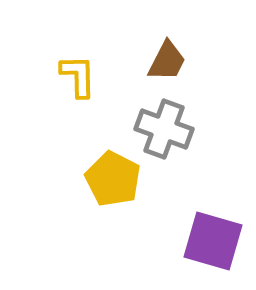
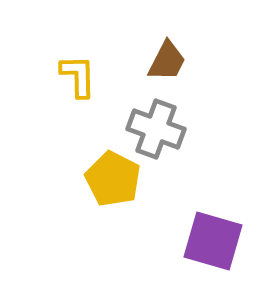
gray cross: moved 8 px left
